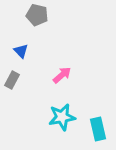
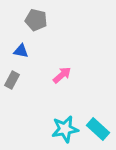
gray pentagon: moved 1 px left, 5 px down
blue triangle: rotated 35 degrees counterclockwise
cyan star: moved 3 px right, 12 px down
cyan rectangle: rotated 35 degrees counterclockwise
